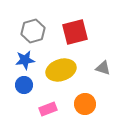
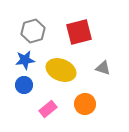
red square: moved 4 px right
yellow ellipse: rotated 40 degrees clockwise
pink rectangle: rotated 18 degrees counterclockwise
